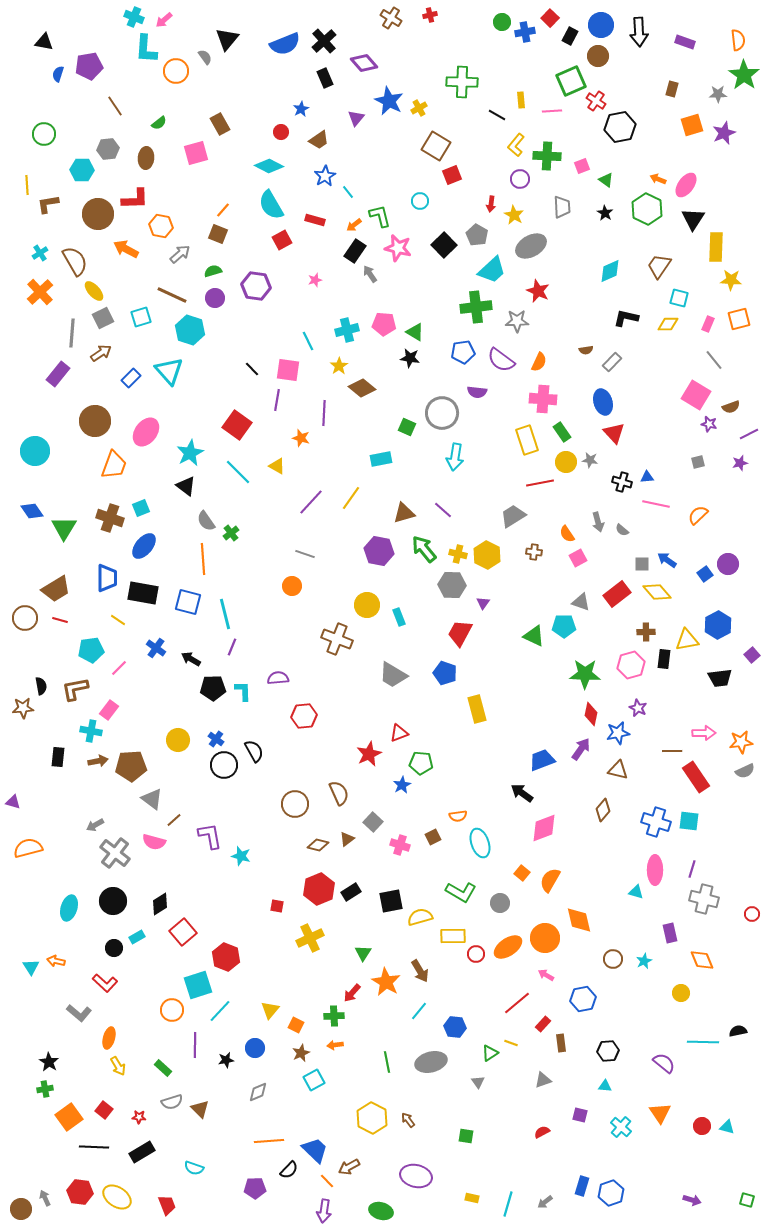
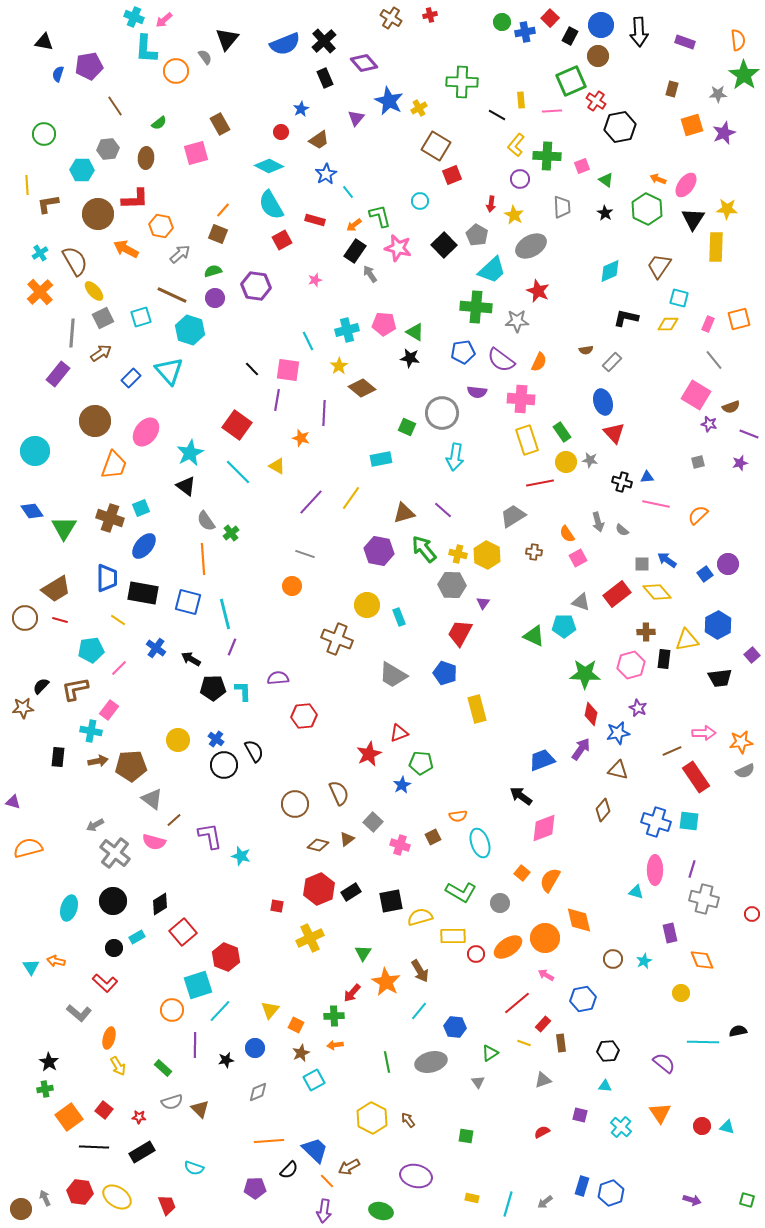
blue star at (325, 176): moved 1 px right, 2 px up
yellow star at (731, 280): moved 4 px left, 71 px up
green cross at (476, 307): rotated 12 degrees clockwise
pink cross at (543, 399): moved 22 px left
purple line at (749, 434): rotated 48 degrees clockwise
black semicircle at (41, 686): rotated 126 degrees counterclockwise
brown line at (672, 751): rotated 24 degrees counterclockwise
black arrow at (522, 793): moved 1 px left, 3 px down
yellow line at (511, 1043): moved 13 px right
